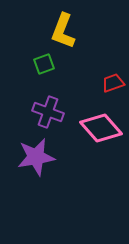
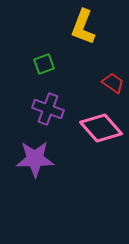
yellow L-shape: moved 20 px right, 4 px up
red trapezoid: rotated 55 degrees clockwise
purple cross: moved 3 px up
purple star: moved 1 px left, 2 px down; rotated 9 degrees clockwise
